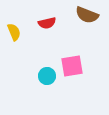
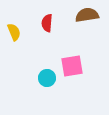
brown semicircle: rotated 150 degrees clockwise
red semicircle: rotated 108 degrees clockwise
cyan circle: moved 2 px down
